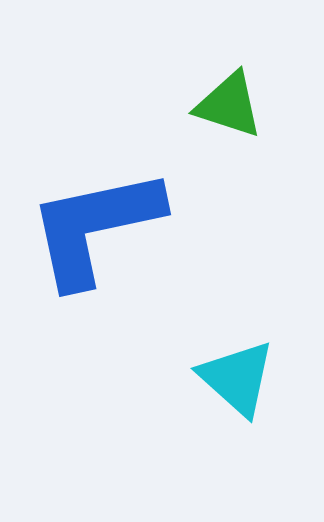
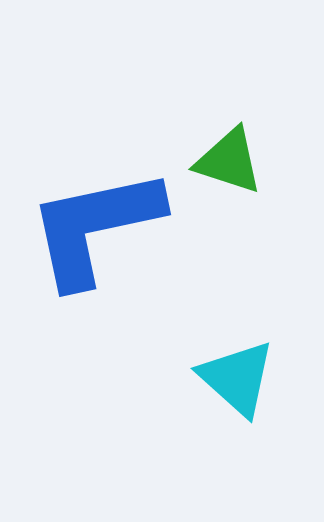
green triangle: moved 56 px down
